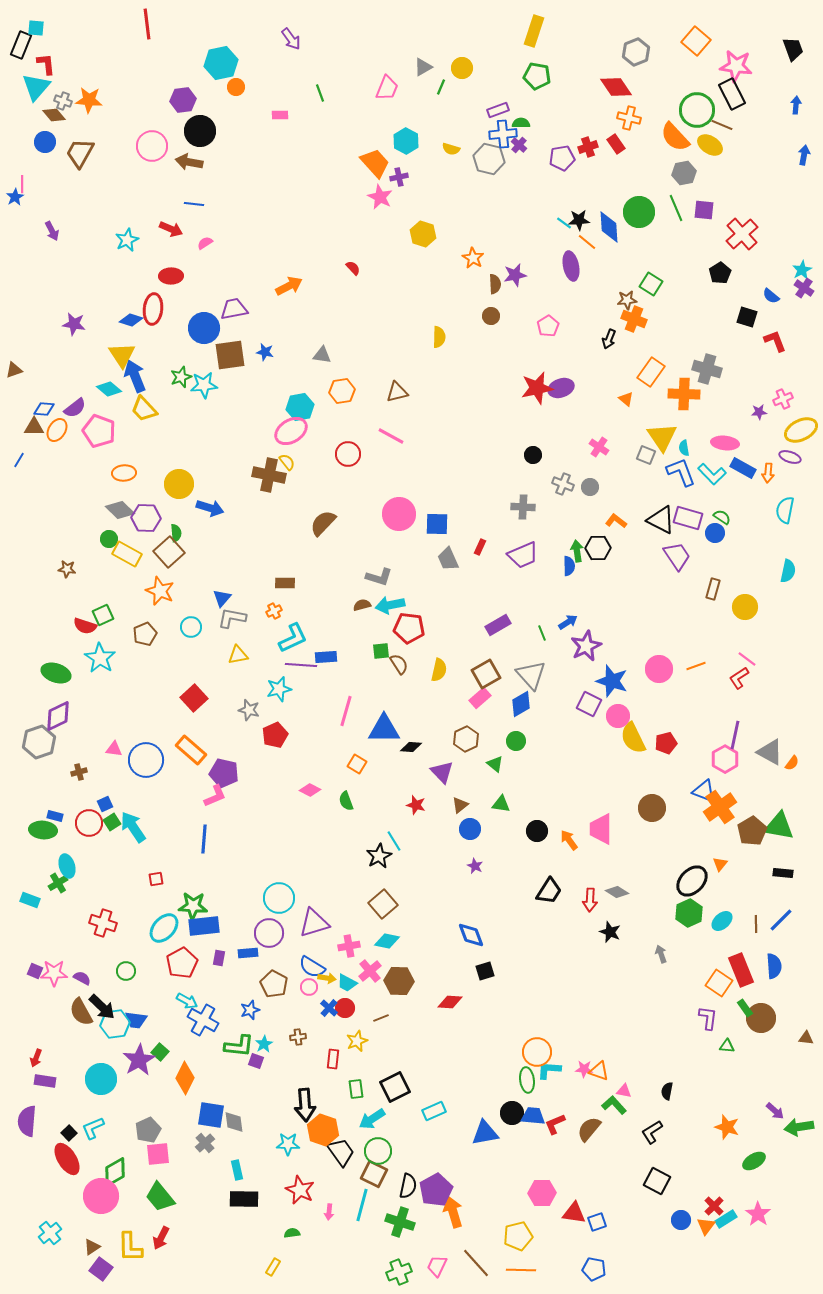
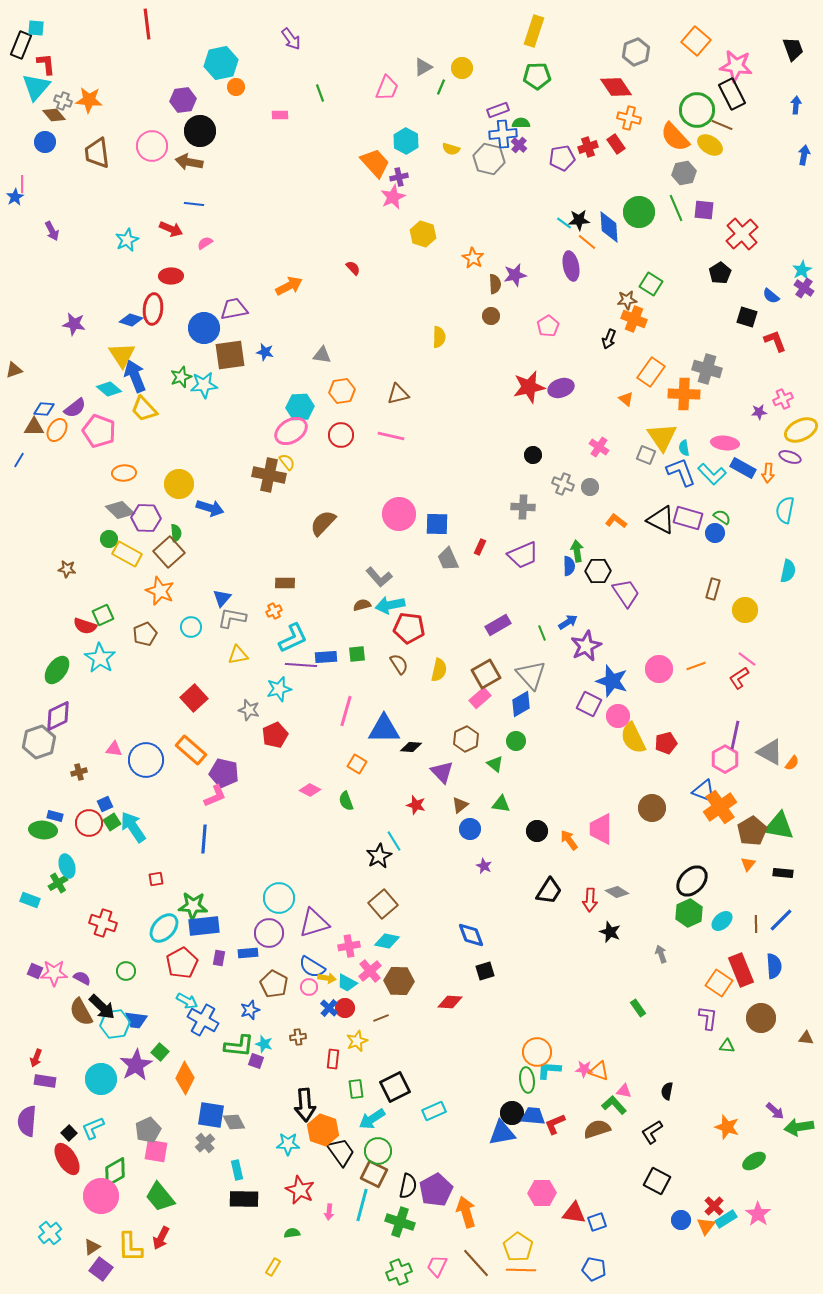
green pentagon at (537, 76): rotated 12 degrees counterclockwise
brown trapezoid at (80, 153): moved 17 px right; rotated 36 degrees counterclockwise
pink star at (380, 197): moved 13 px right; rotated 20 degrees clockwise
red star at (537, 388): moved 8 px left, 1 px up
brown triangle at (397, 392): moved 1 px right, 2 px down
cyan hexagon at (300, 407): rotated 8 degrees clockwise
pink line at (391, 436): rotated 16 degrees counterclockwise
red circle at (348, 454): moved 7 px left, 19 px up
black hexagon at (598, 548): moved 23 px down
purple trapezoid at (677, 556): moved 51 px left, 37 px down
gray L-shape at (379, 577): rotated 32 degrees clockwise
yellow circle at (745, 607): moved 3 px down
green square at (381, 651): moved 24 px left, 3 px down
green ellipse at (56, 673): moved 1 px right, 3 px up; rotated 72 degrees counterclockwise
orange triangle at (720, 864): moved 28 px right
purple star at (475, 866): moved 9 px right
green rectangle at (745, 1008): moved 107 px left
cyan star at (264, 1044): rotated 24 degrees counterclockwise
purple star at (139, 1060): moved 3 px left, 5 px down
gray diamond at (234, 1122): rotated 20 degrees counterclockwise
brown semicircle at (589, 1129): moved 8 px right; rotated 32 degrees clockwise
blue triangle at (485, 1133): moved 17 px right
pink square at (158, 1154): moved 2 px left, 3 px up; rotated 15 degrees clockwise
orange arrow at (453, 1212): moved 13 px right
yellow pentagon at (518, 1236): moved 11 px down; rotated 24 degrees counterclockwise
